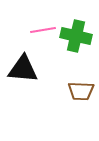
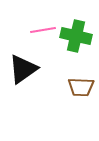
black triangle: rotated 40 degrees counterclockwise
brown trapezoid: moved 4 px up
